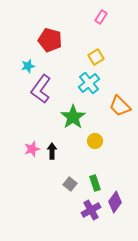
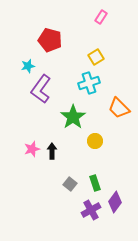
cyan cross: rotated 20 degrees clockwise
orange trapezoid: moved 1 px left, 2 px down
